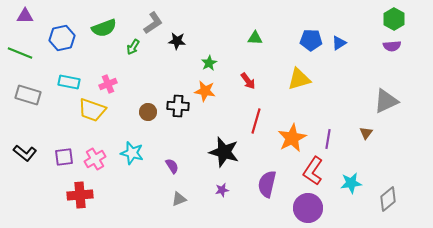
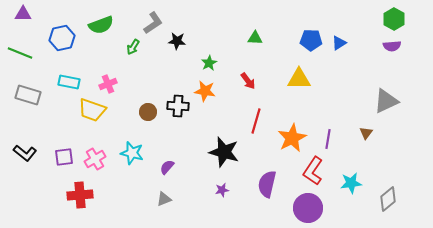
purple triangle at (25, 16): moved 2 px left, 2 px up
green semicircle at (104, 28): moved 3 px left, 3 px up
yellow triangle at (299, 79): rotated 15 degrees clockwise
purple semicircle at (172, 166): moved 5 px left, 1 px down; rotated 105 degrees counterclockwise
gray triangle at (179, 199): moved 15 px left
